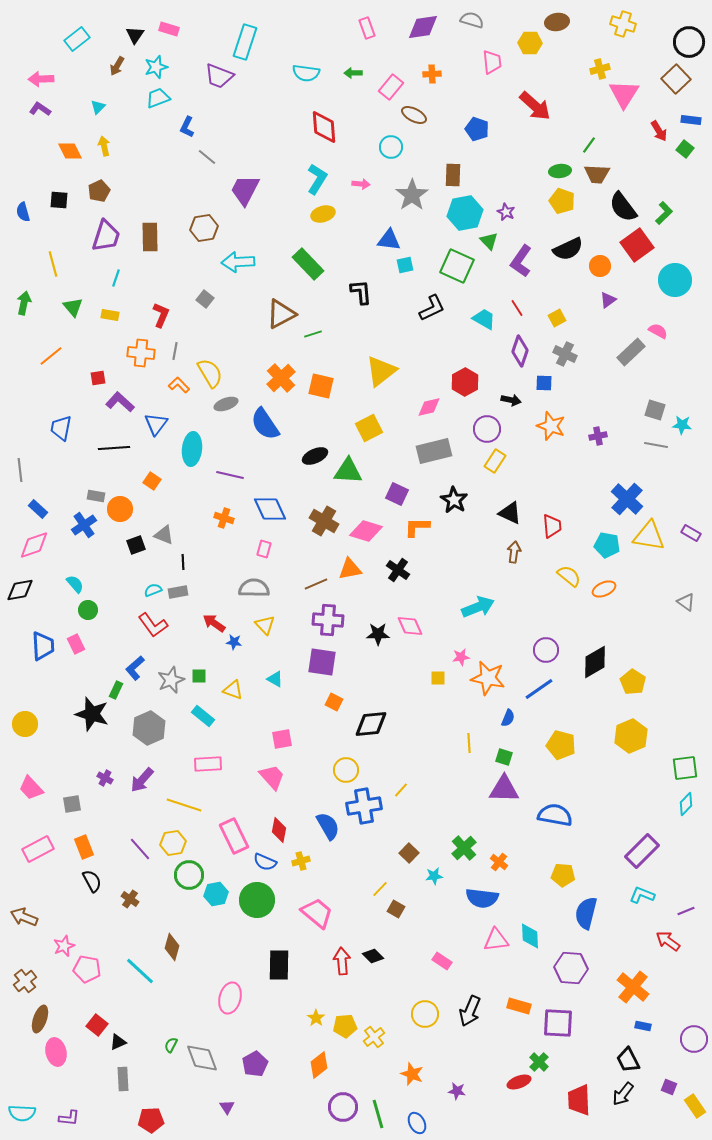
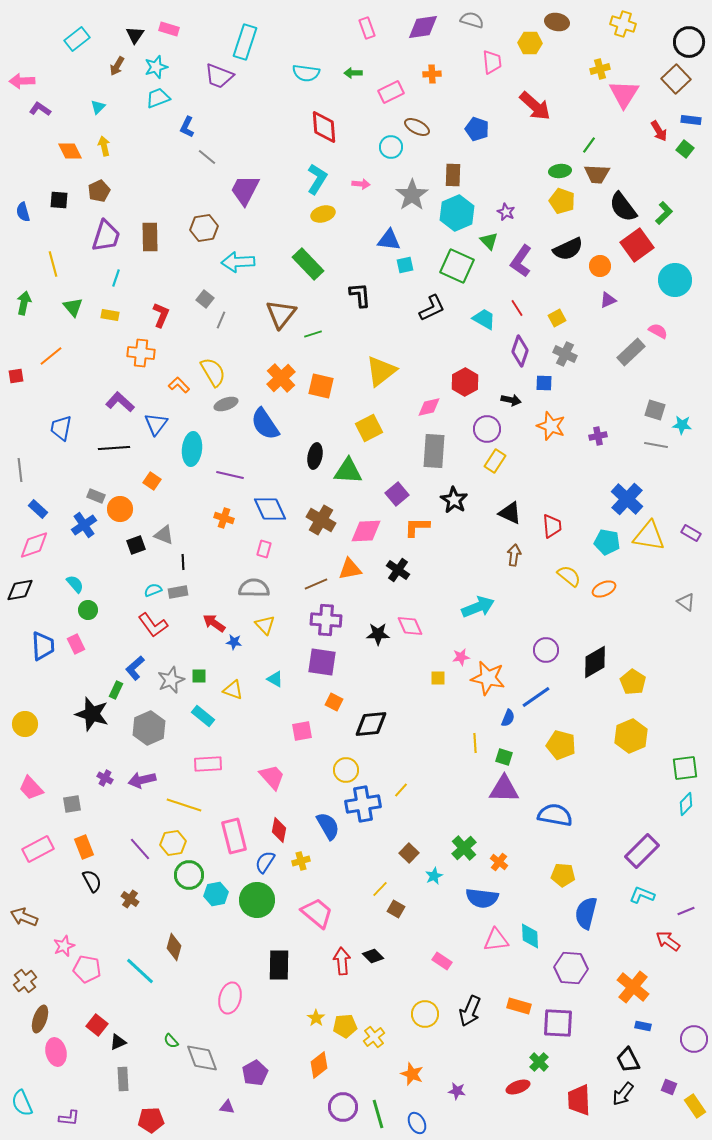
brown ellipse at (557, 22): rotated 20 degrees clockwise
pink arrow at (41, 79): moved 19 px left, 2 px down
pink rectangle at (391, 87): moved 5 px down; rotated 25 degrees clockwise
brown ellipse at (414, 115): moved 3 px right, 12 px down
cyan hexagon at (465, 213): moved 8 px left; rotated 12 degrees counterclockwise
black L-shape at (361, 292): moved 1 px left, 3 px down
purple triangle at (608, 300): rotated 12 degrees clockwise
brown triangle at (281, 314): rotated 24 degrees counterclockwise
gray line at (175, 351): moved 46 px right, 31 px up; rotated 12 degrees clockwise
yellow semicircle at (210, 373): moved 3 px right, 1 px up
red square at (98, 378): moved 82 px left, 2 px up
gray rectangle at (434, 451): rotated 72 degrees counterclockwise
black ellipse at (315, 456): rotated 55 degrees counterclockwise
purple square at (397, 494): rotated 25 degrees clockwise
gray rectangle at (96, 496): rotated 12 degrees clockwise
brown cross at (324, 521): moved 3 px left, 1 px up
pink diamond at (366, 531): rotated 20 degrees counterclockwise
cyan pentagon at (607, 545): moved 3 px up
brown arrow at (514, 552): moved 3 px down
purple cross at (328, 620): moved 2 px left
blue line at (539, 689): moved 3 px left, 8 px down
pink square at (282, 739): moved 20 px right, 8 px up
yellow line at (469, 743): moved 6 px right
purple arrow at (142, 780): rotated 36 degrees clockwise
blue cross at (364, 806): moved 1 px left, 2 px up
pink rectangle at (234, 836): rotated 12 degrees clockwise
blue semicircle at (265, 862): rotated 100 degrees clockwise
cyan star at (434, 876): rotated 18 degrees counterclockwise
brown diamond at (172, 947): moved 2 px right
green semicircle at (171, 1045): moved 4 px up; rotated 70 degrees counterclockwise
purple pentagon at (255, 1064): moved 9 px down
red ellipse at (519, 1082): moved 1 px left, 5 px down
purple triangle at (227, 1107): rotated 49 degrees counterclockwise
cyan semicircle at (22, 1113): moved 10 px up; rotated 64 degrees clockwise
